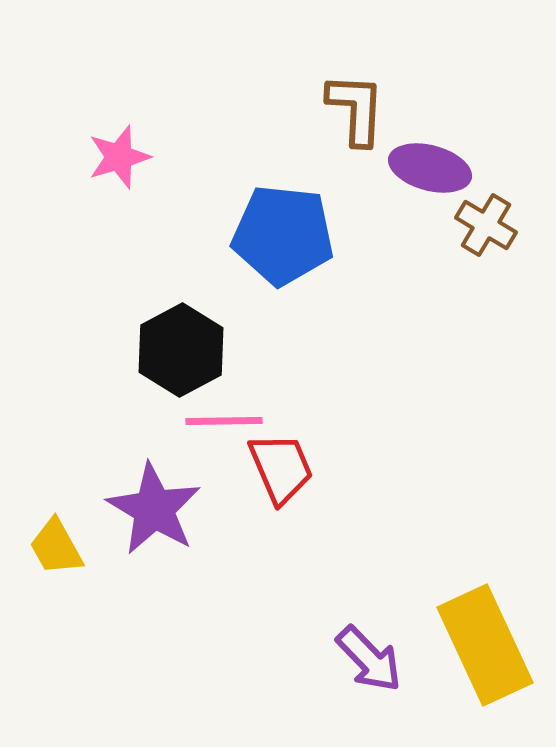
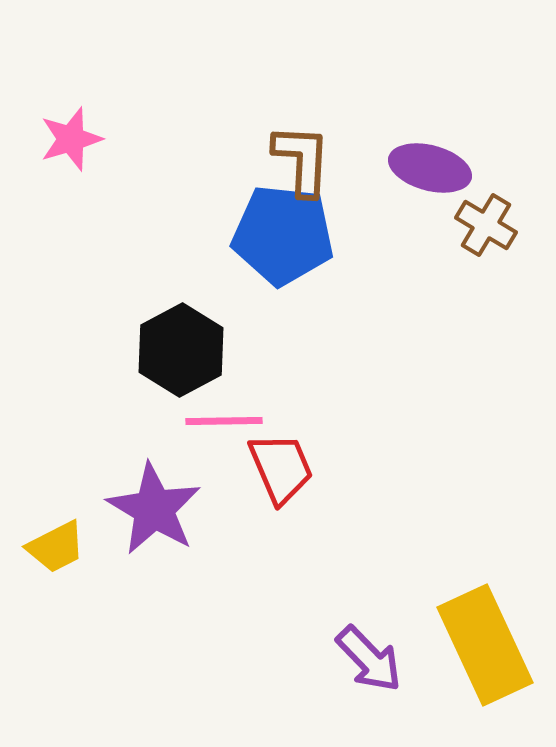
brown L-shape: moved 54 px left, 51 px down
pink star: moved 48 px left, 18 px up
yellow trapezoid: rotated 88 degrees counterclockwise
